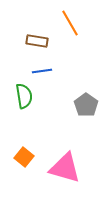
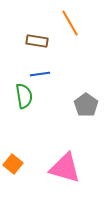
blue line: moved 2 px left, 3 px down
orange square: moved 11 px left, 7 px down
